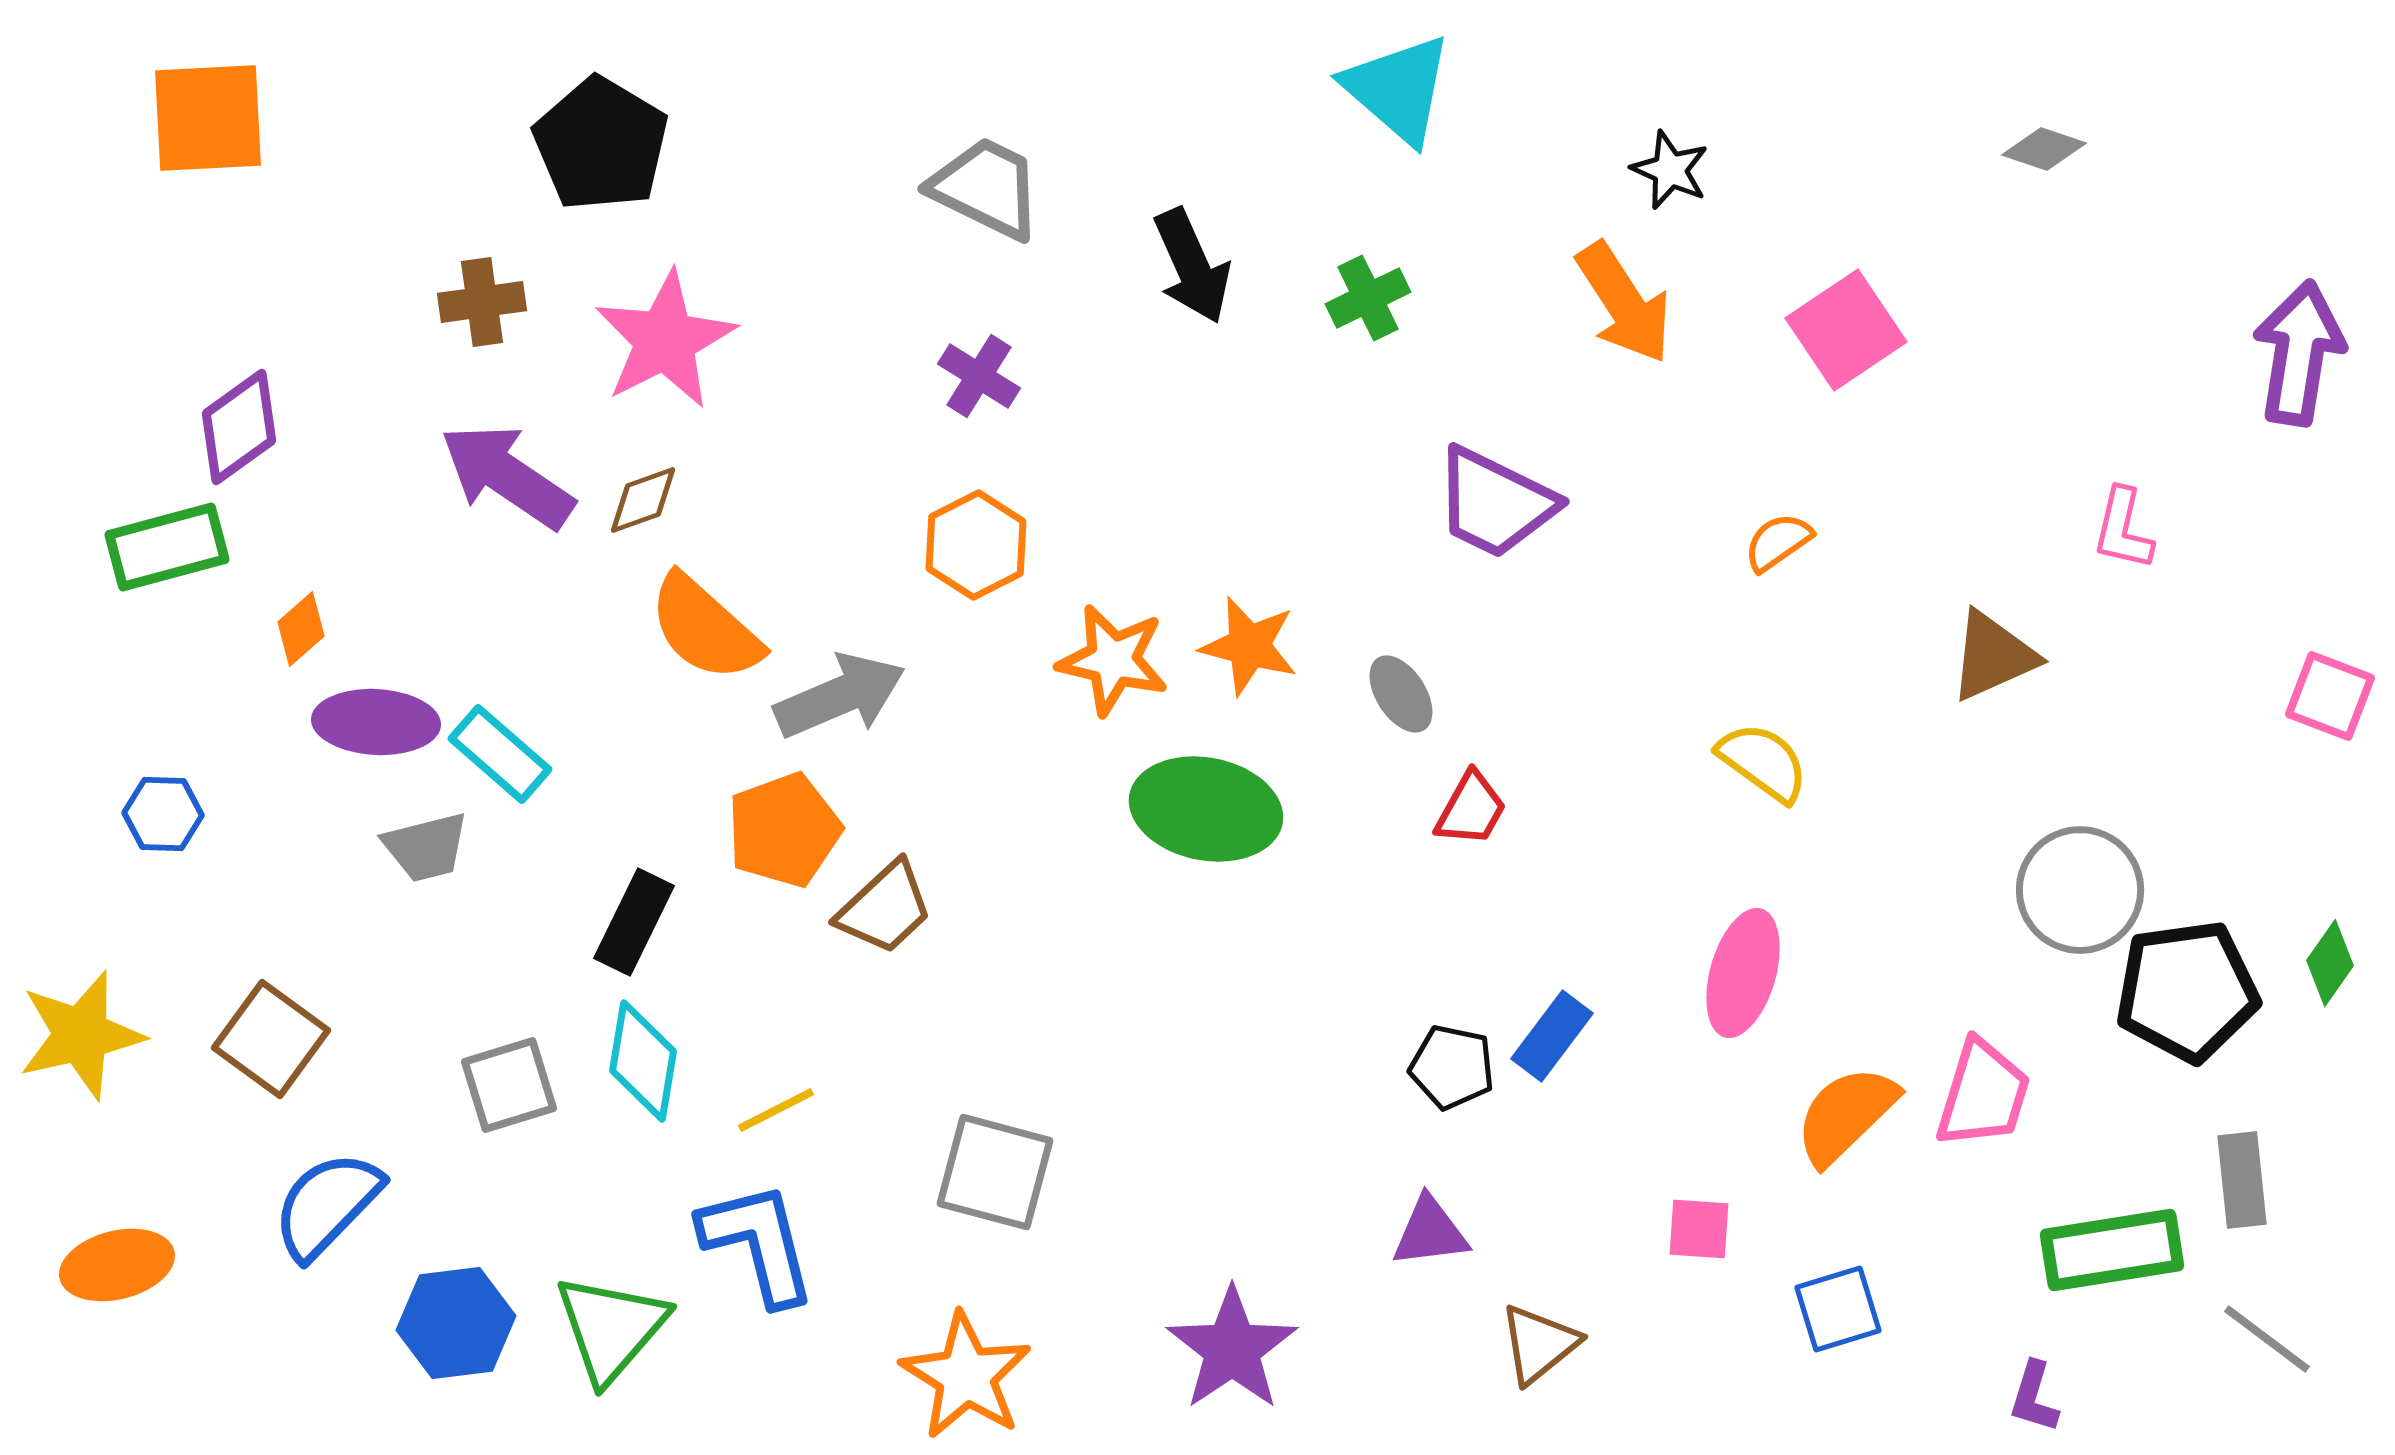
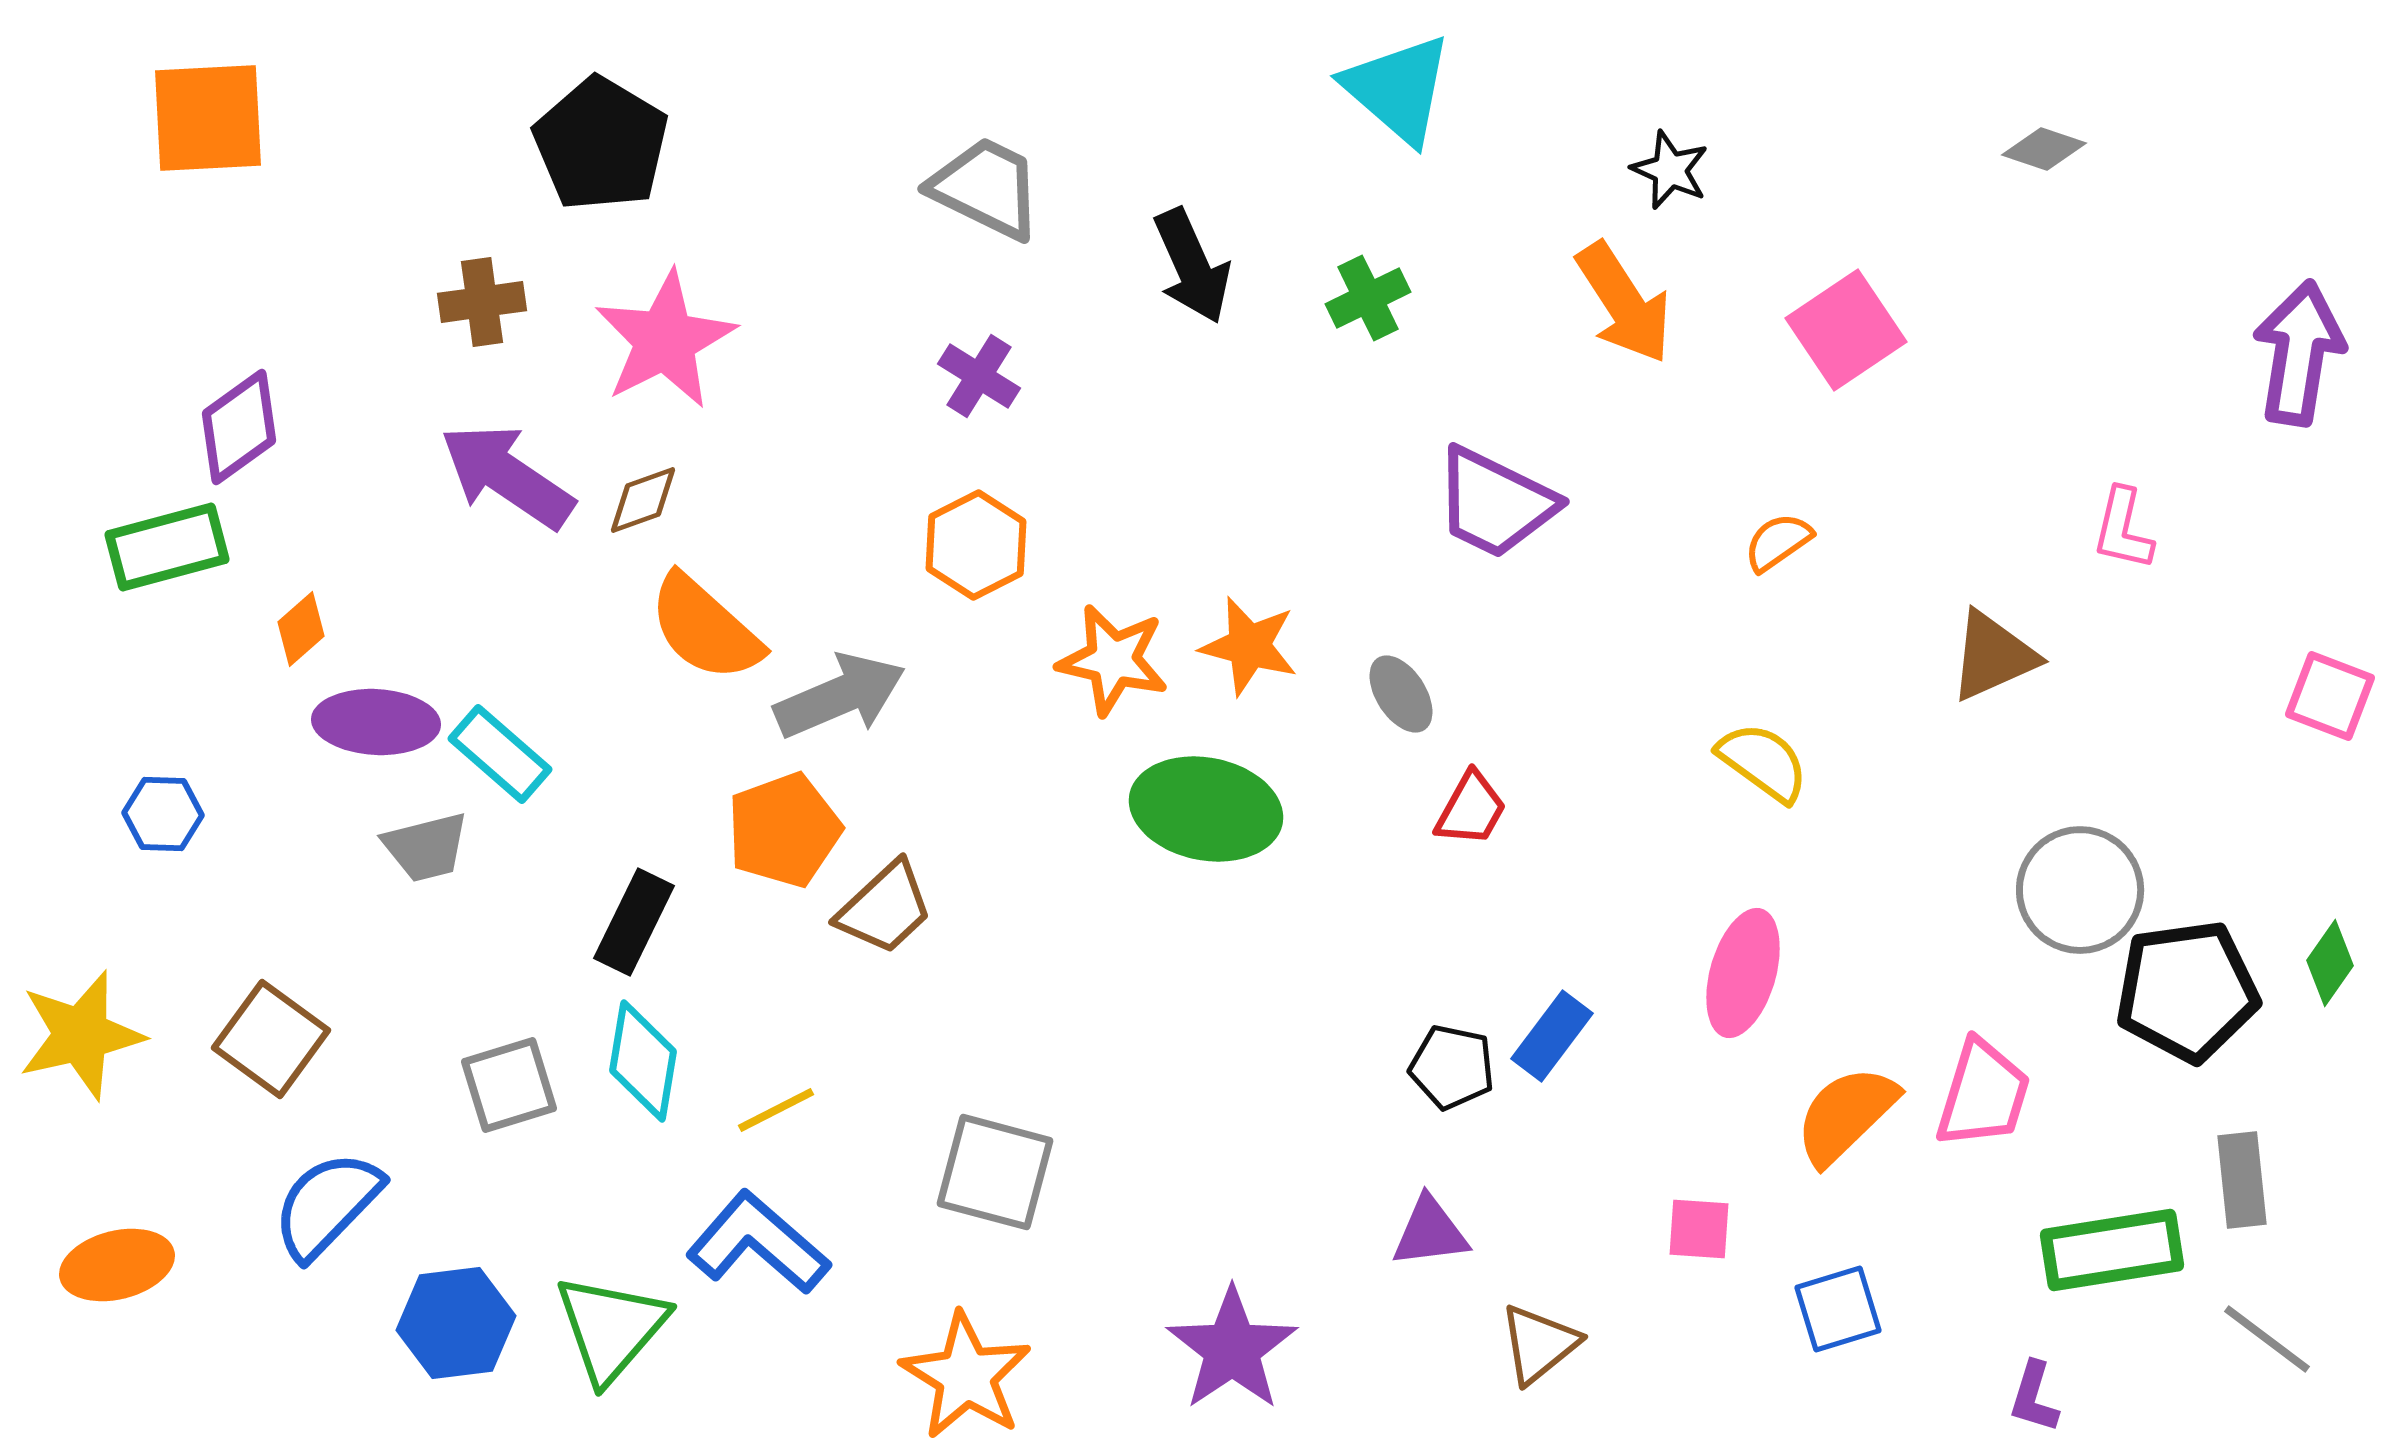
blue L-shape at (758, 1243): rotated 35 degrees counterclockwise
